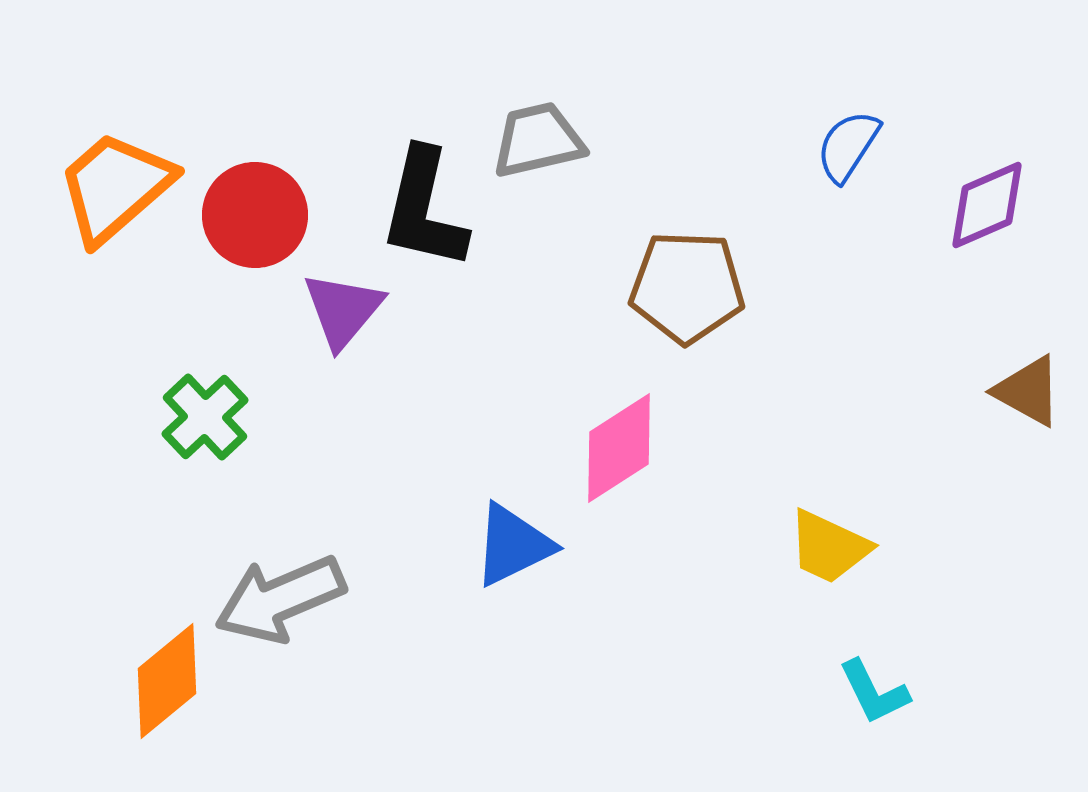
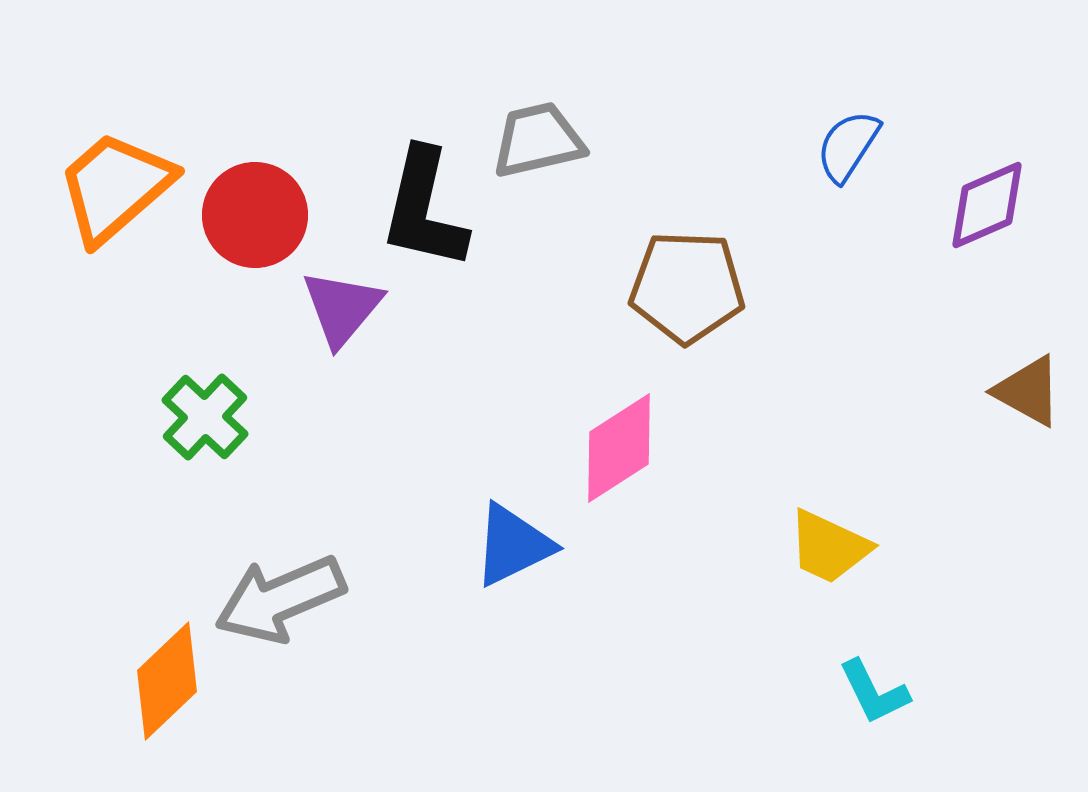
purple triangle: moved 1 px left, 2 px up
green cross: rotated 4 degrees counterclockwise
orange diamond: rotated 4 degrees counterclockwise
